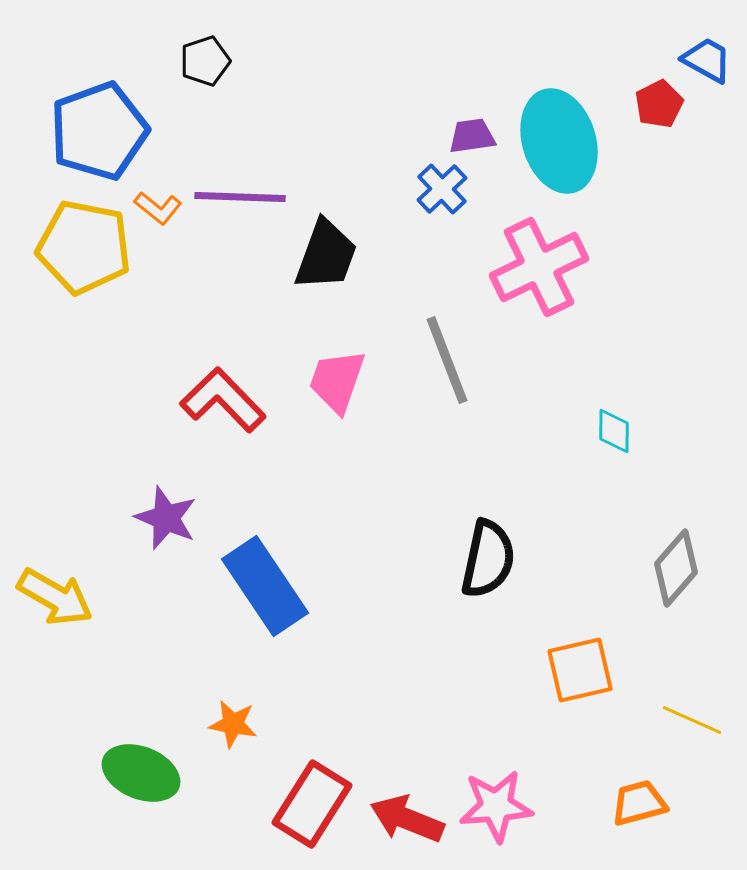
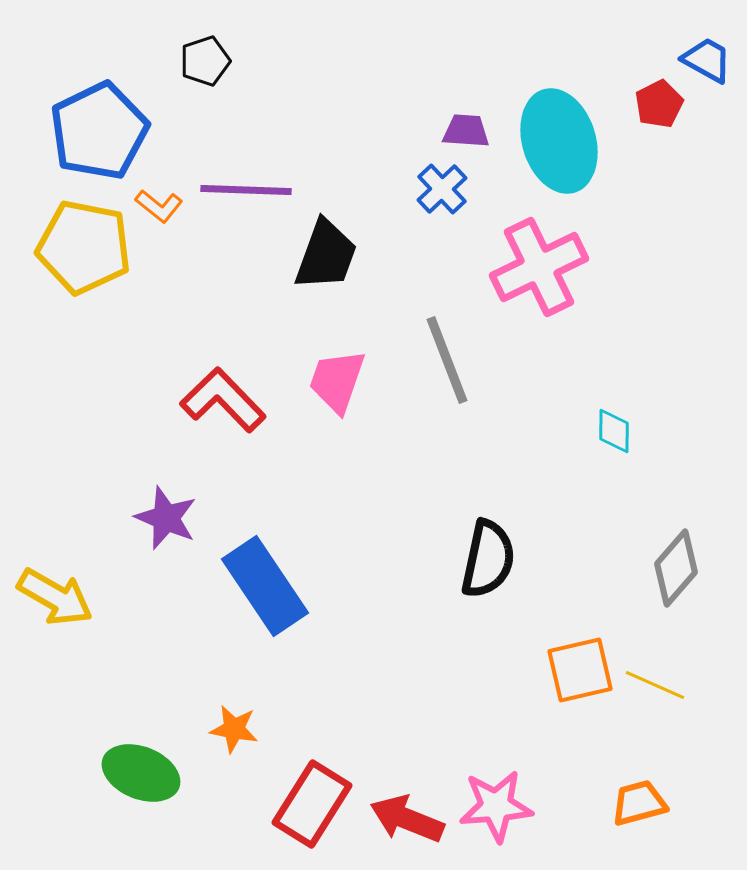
blue pentagon: rotated 6 degrees counterclockwise
purple trapezoid: moved 6 px left, 5 px up; rotated 12 degrees clockwise
purple line: moved 6 px right, 7 px up
orange L-shape: moved 1 px right, 2 px up
yellow line: moved 37 px left, 35 px up
orange star: moved 1 px right, 5 px down
